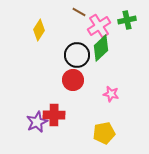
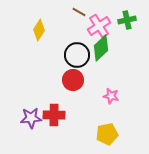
pink star: moved 2 px down
purple star: moved 6 px left, 4 px up; rotated 20 degrees clockwise
yellow pentagon: moved 3 px right, 1 px down
